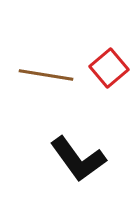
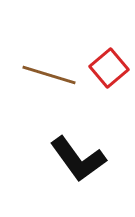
brown line: moved 3 px right; rotated 8 degrees clockwise
